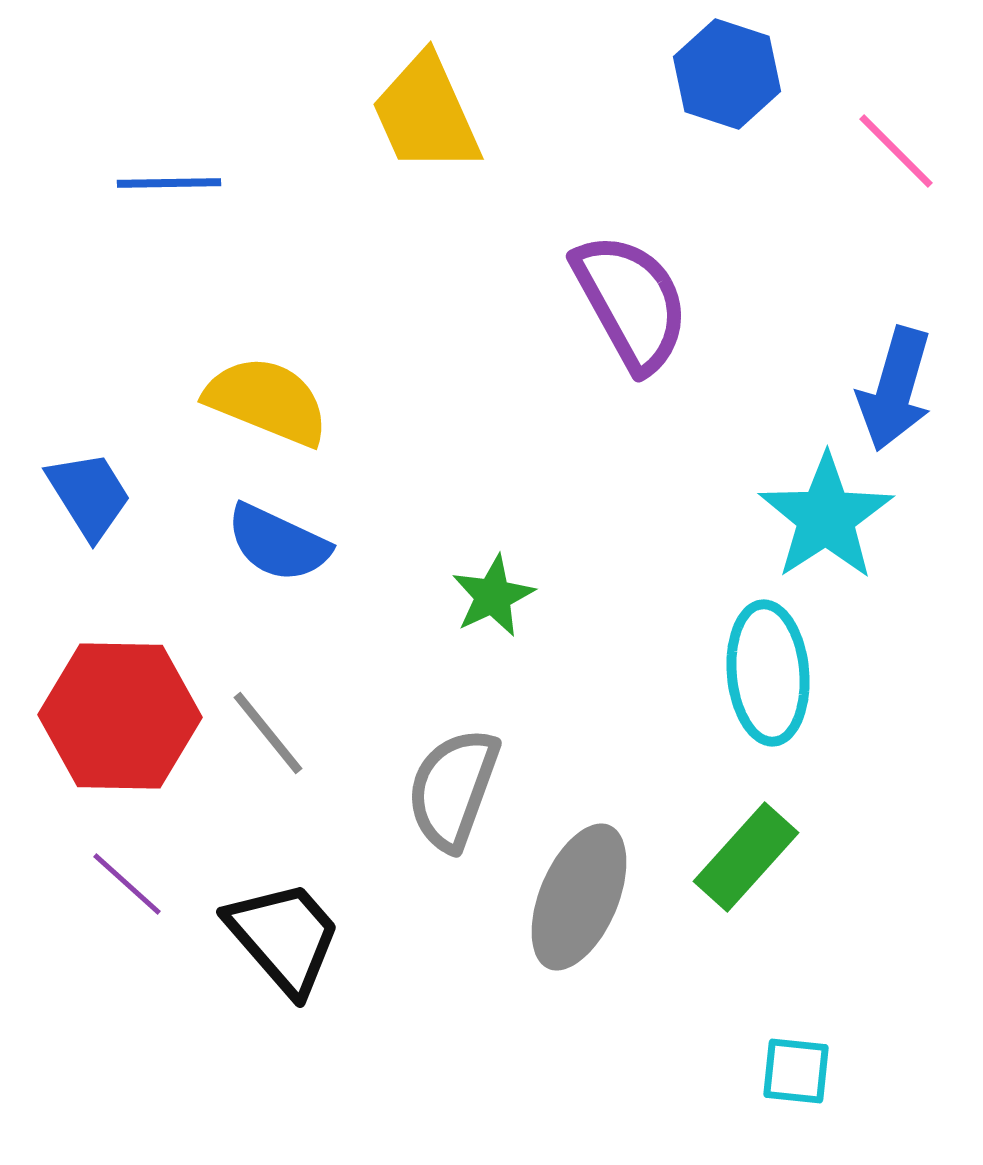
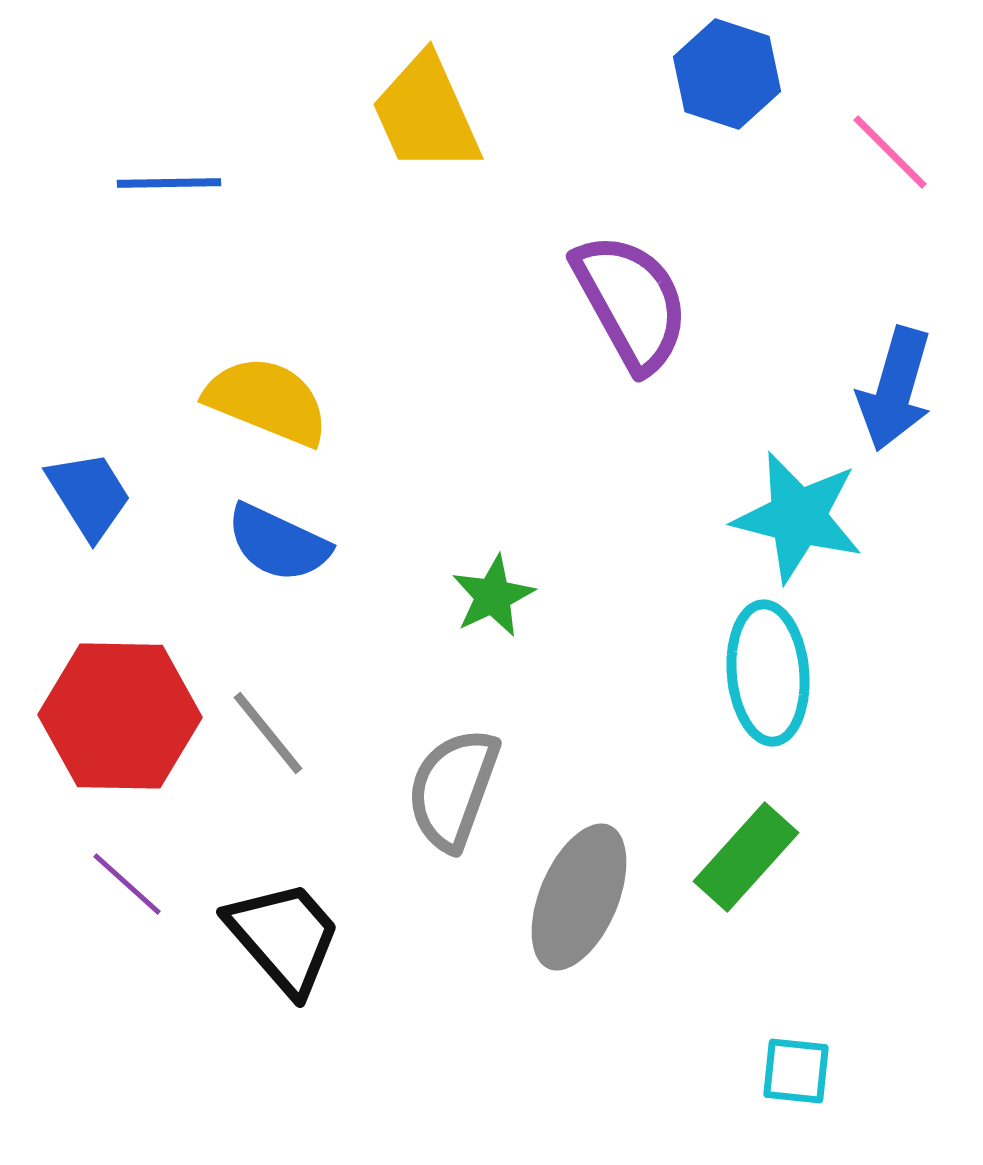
pink line: moved 6 px left, 1 px down
cyan star: moved 28 px left; rotated 25 degrees counterclockwise
